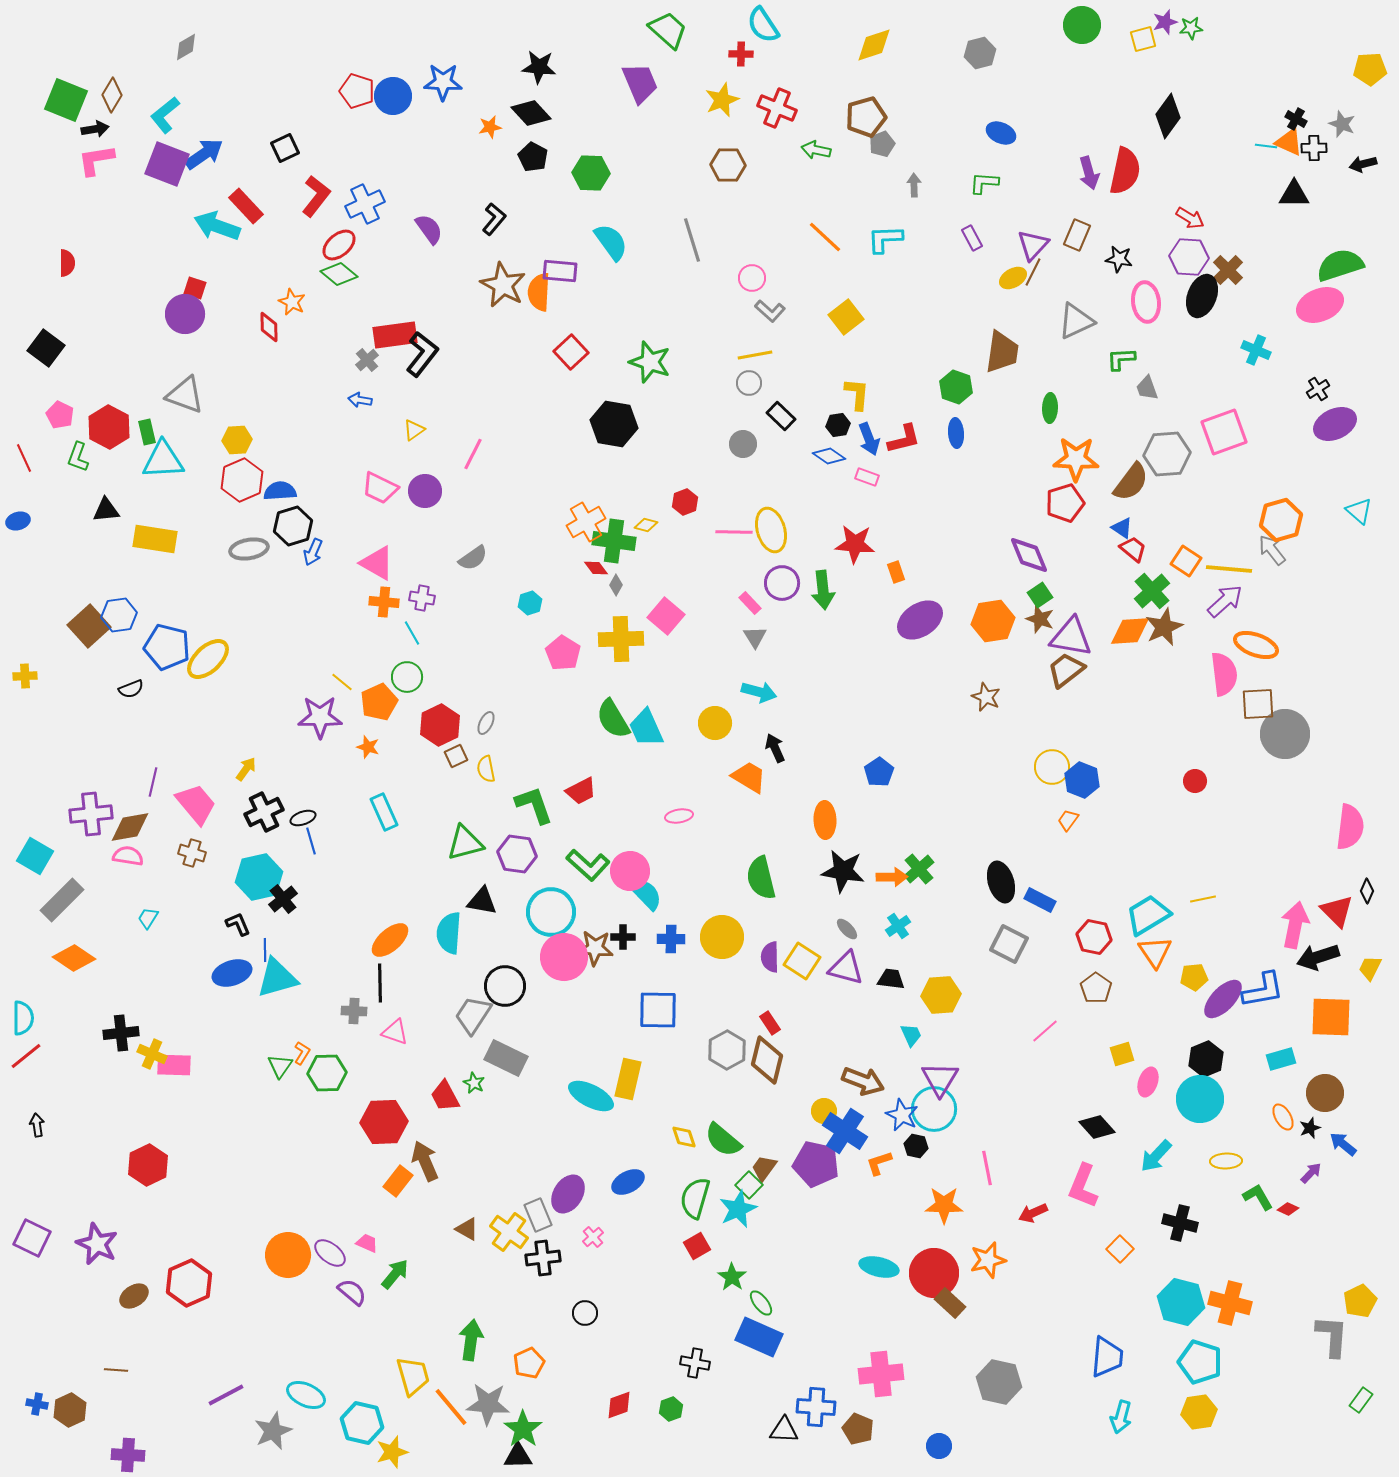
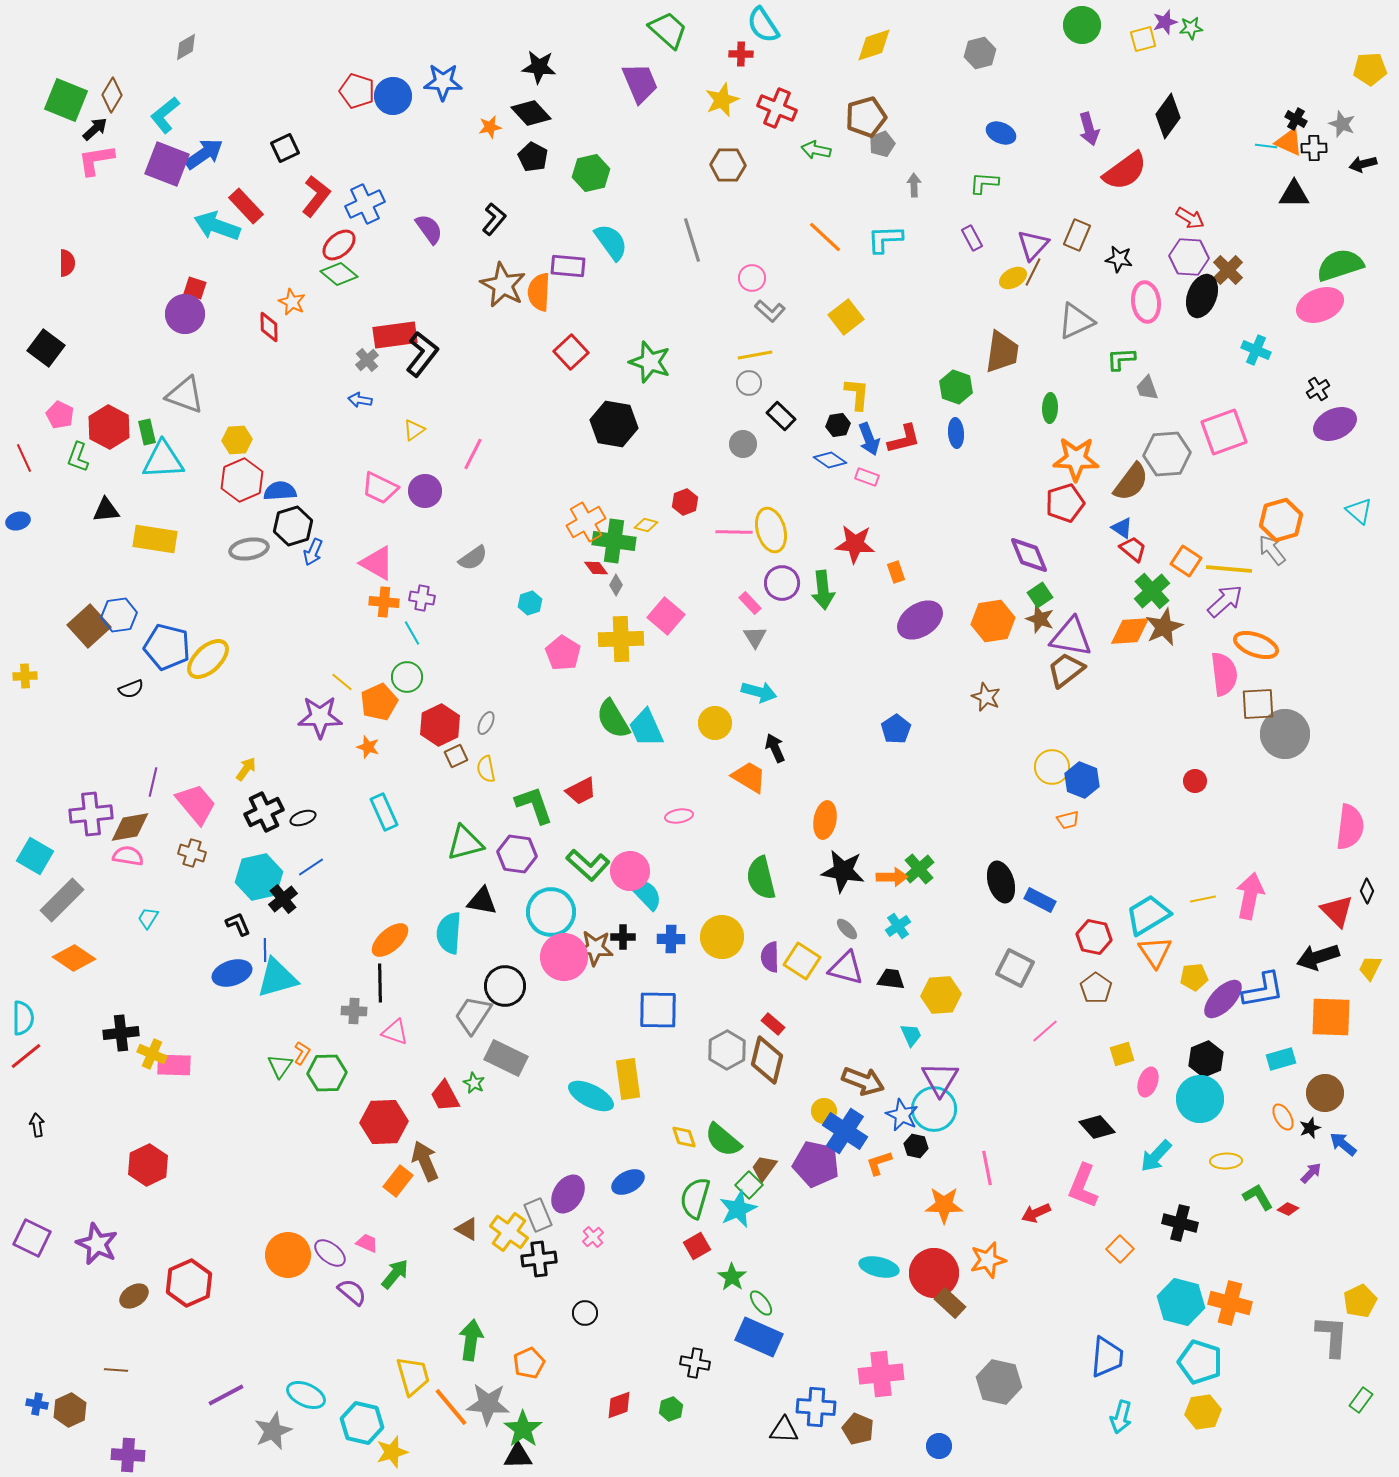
black arrow at (95, 129): rotated 32 degrees counterclockwise
red semicircle at (1125, 171): rotated 42 degrees clockwise
green hexagon at (591, 173): rotated 15 degrees counterclockwise
purple arrow at (1089, 173): moved 44 px up
purple rectangle at (560, 271): moved 8 px right, 5 px up
blue diamond at (829, 456): moved 1 px right, 4 px down
blue pentagon at (879, 772): moved 17 px right, 43 px up
orange ellipse at (825, 820): rotated 12 degrees clockwise
orange trapezoid at (1068, 820): rotated 140 degrees counterclockwise
blue line at (311, 841): moved 26 px down; rotated 72 degrees clockwise
pink arrow at (1295, 925): moved 45 px left, 29 px up
gray square at (1009, 944): moved 6 px right, 24 px down
red rectangle at (770, 1023): moved 3 px right, 1 px down; rotated 15 degrees counterclockwise
yellow rectangle at (628, 1079): rotated 21 degrees counterclockwise
red arrow at (1033, 1213): moved 3 px right
black cross at (543, 1258): moved 4 px left, 1 px down
yellow hexagon at (1199, 1412): moved 4 px right
